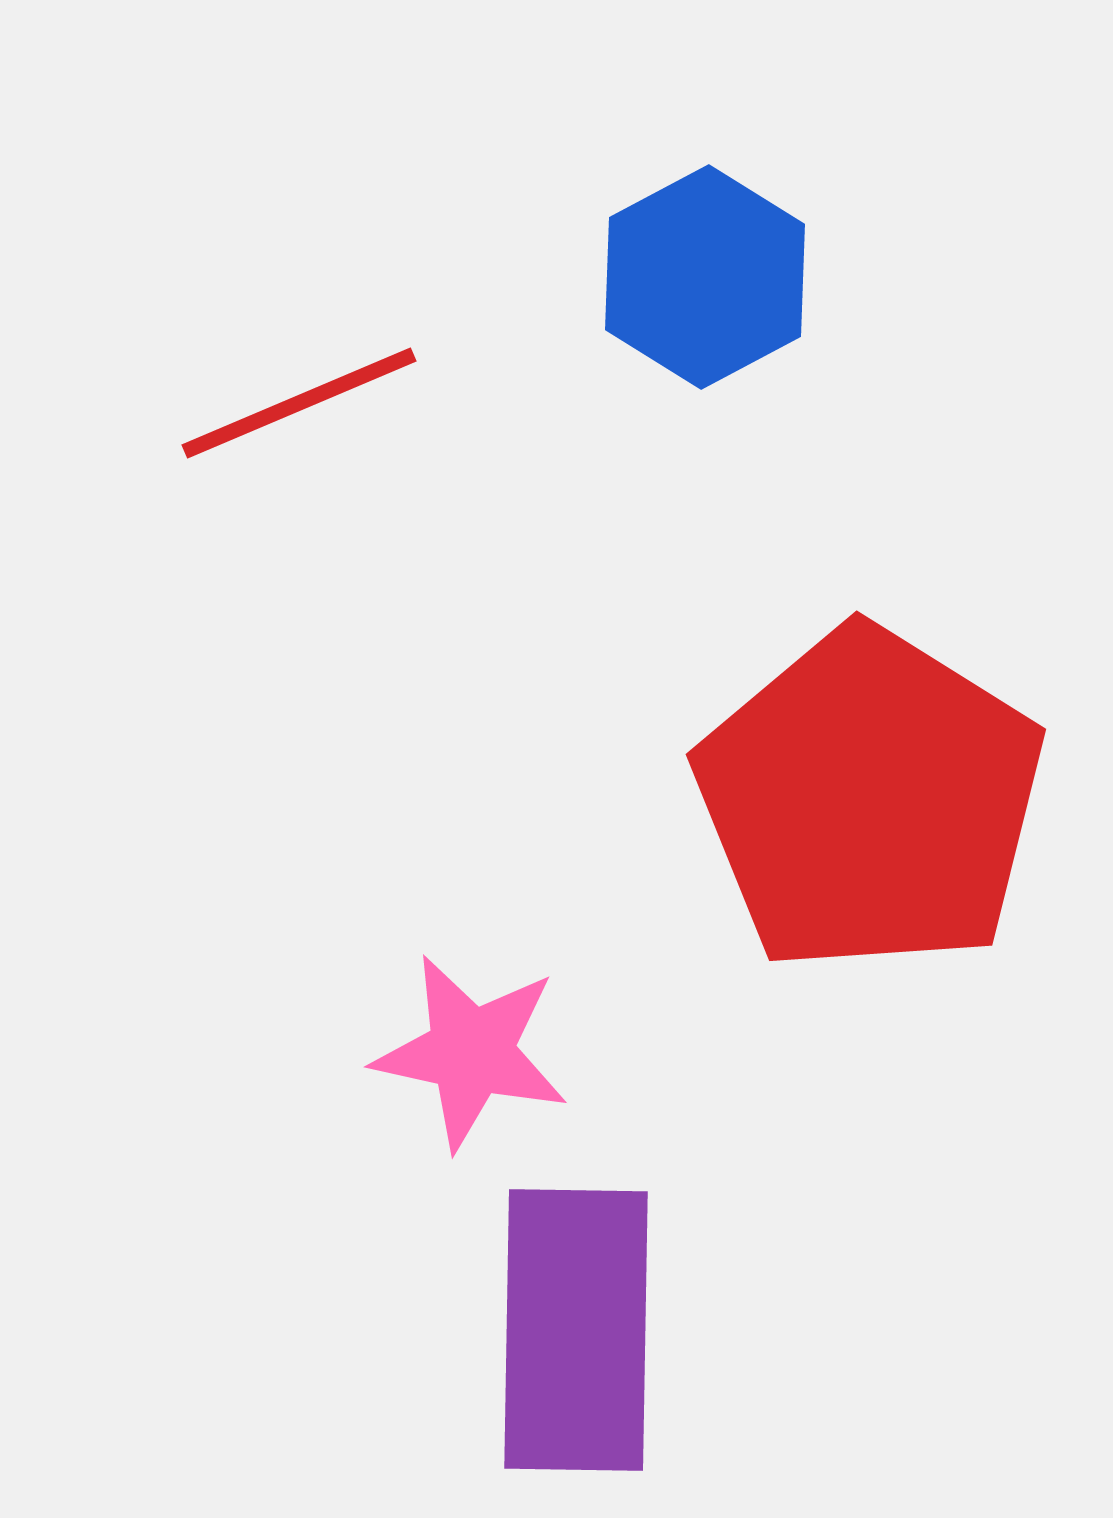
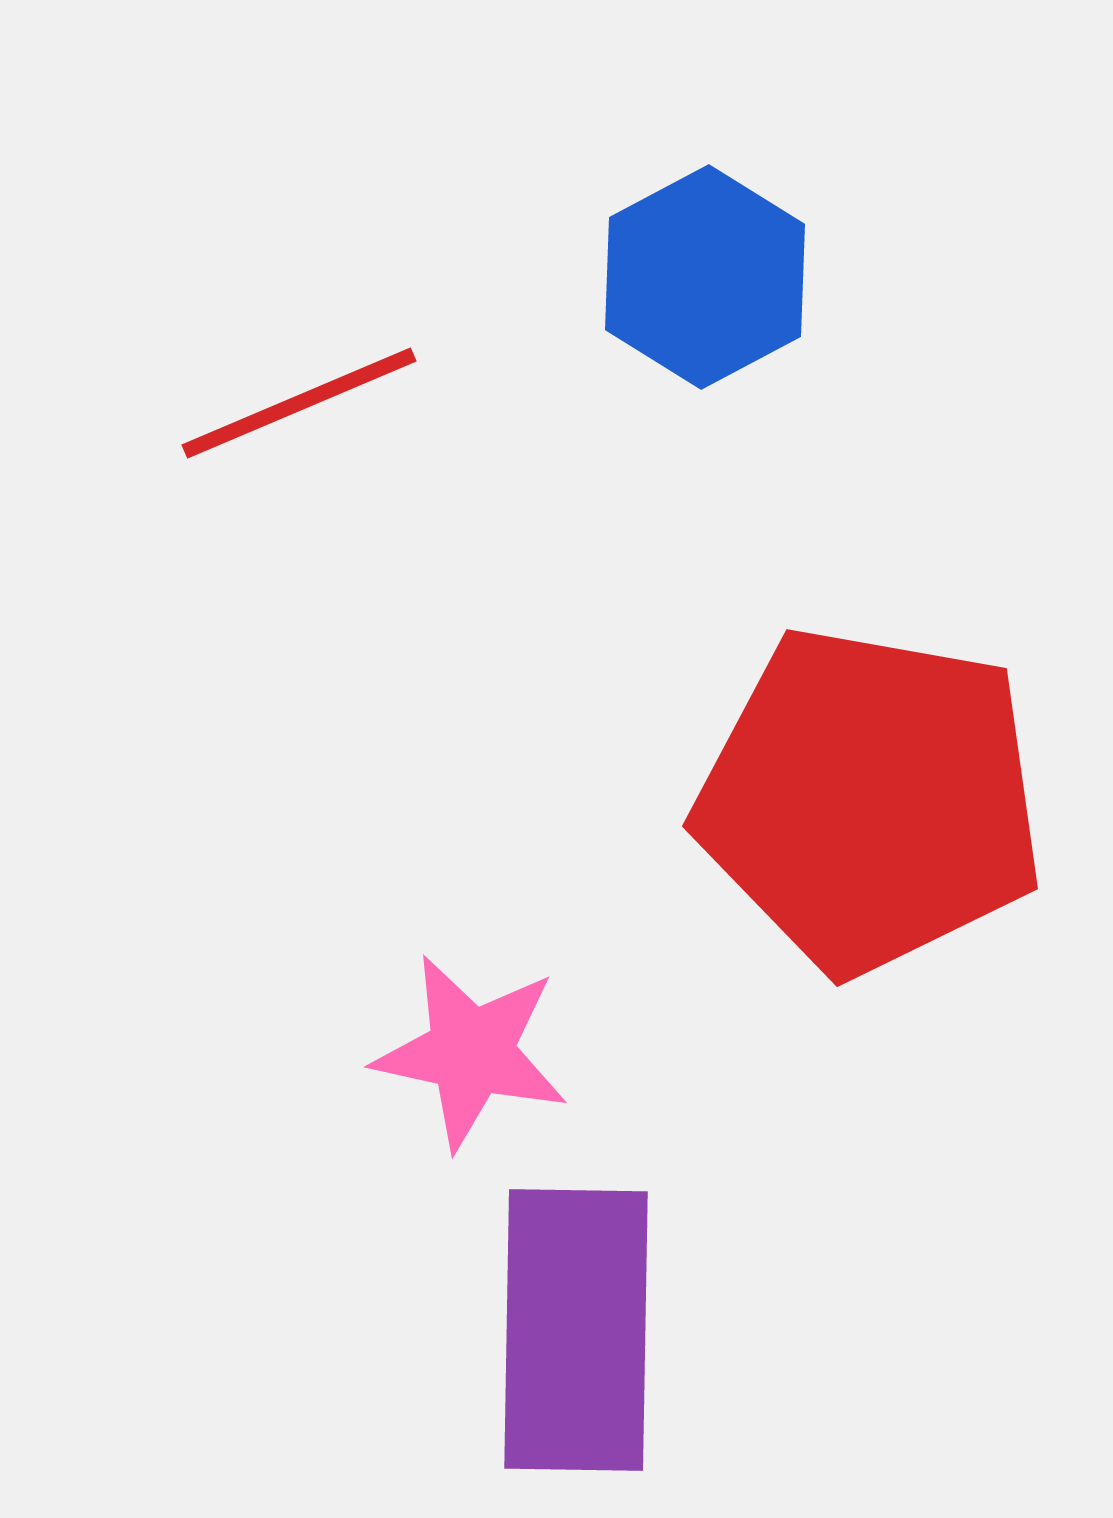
red pentagon: rotated 22 degrees counterclockwise
